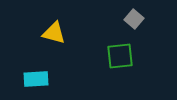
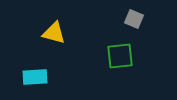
gray square: rotated 18 degrees counterclockwise
cyan rectangle: moved 1 px left, 2 px up
